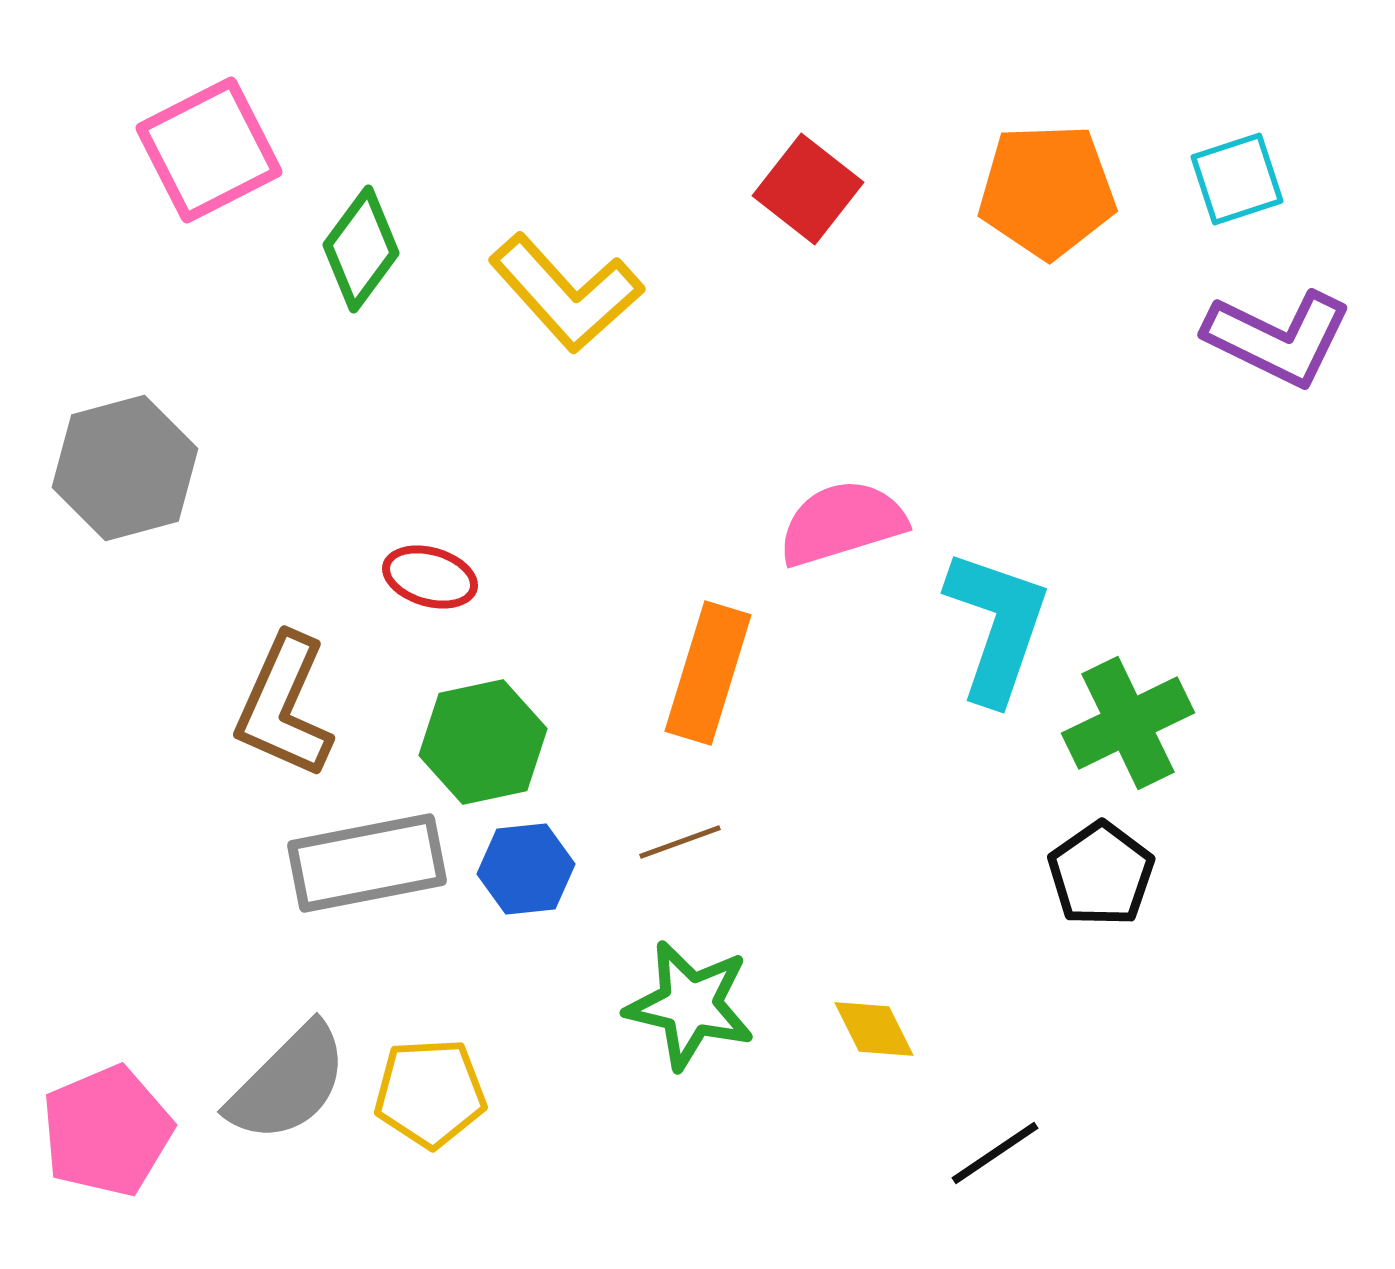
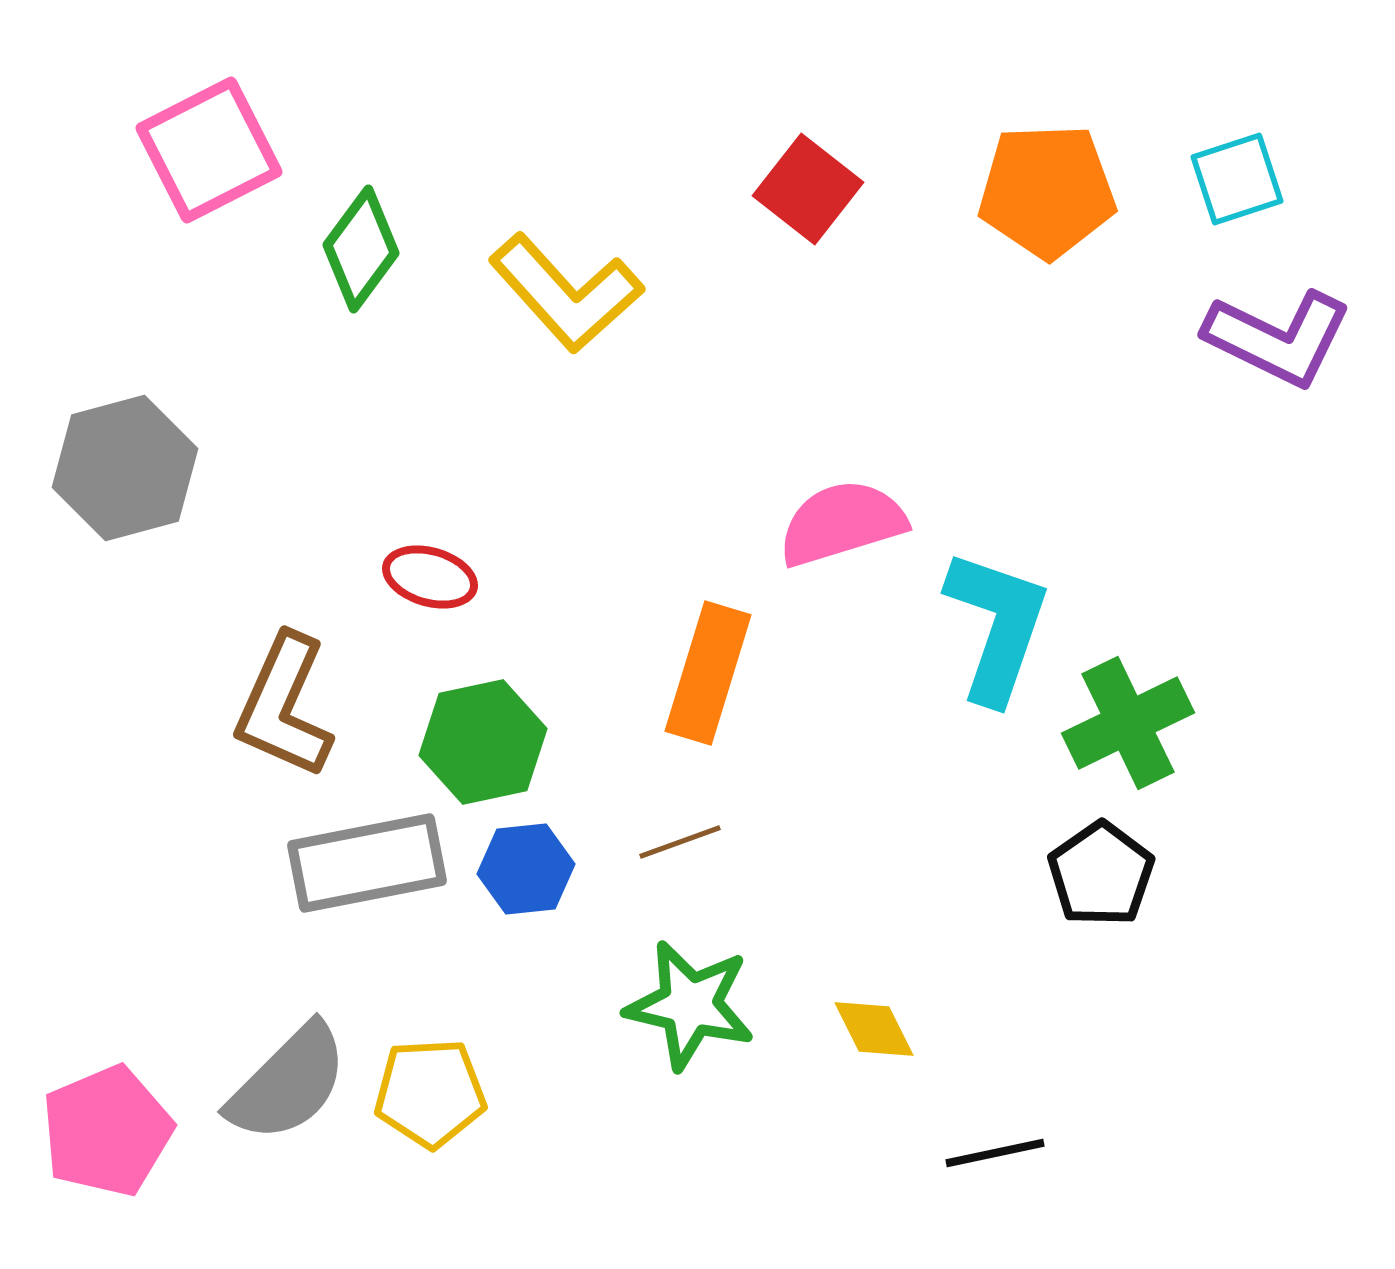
black line: rotated 22 degrees clockwise
